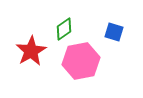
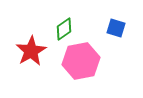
blue square: moved 2 px right, 4 px up
